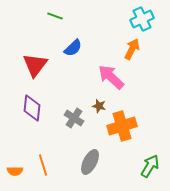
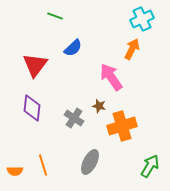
pink arrow: rotated 12 degrees clockwise
